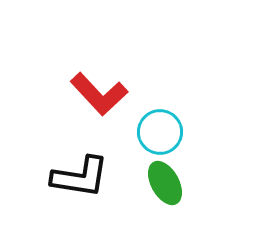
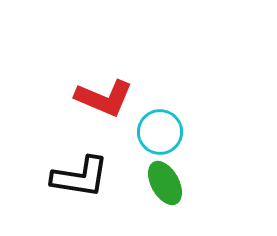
red L-shape: moved 5 px right, 4 px down; rotated 24 degrees counterclockwise
